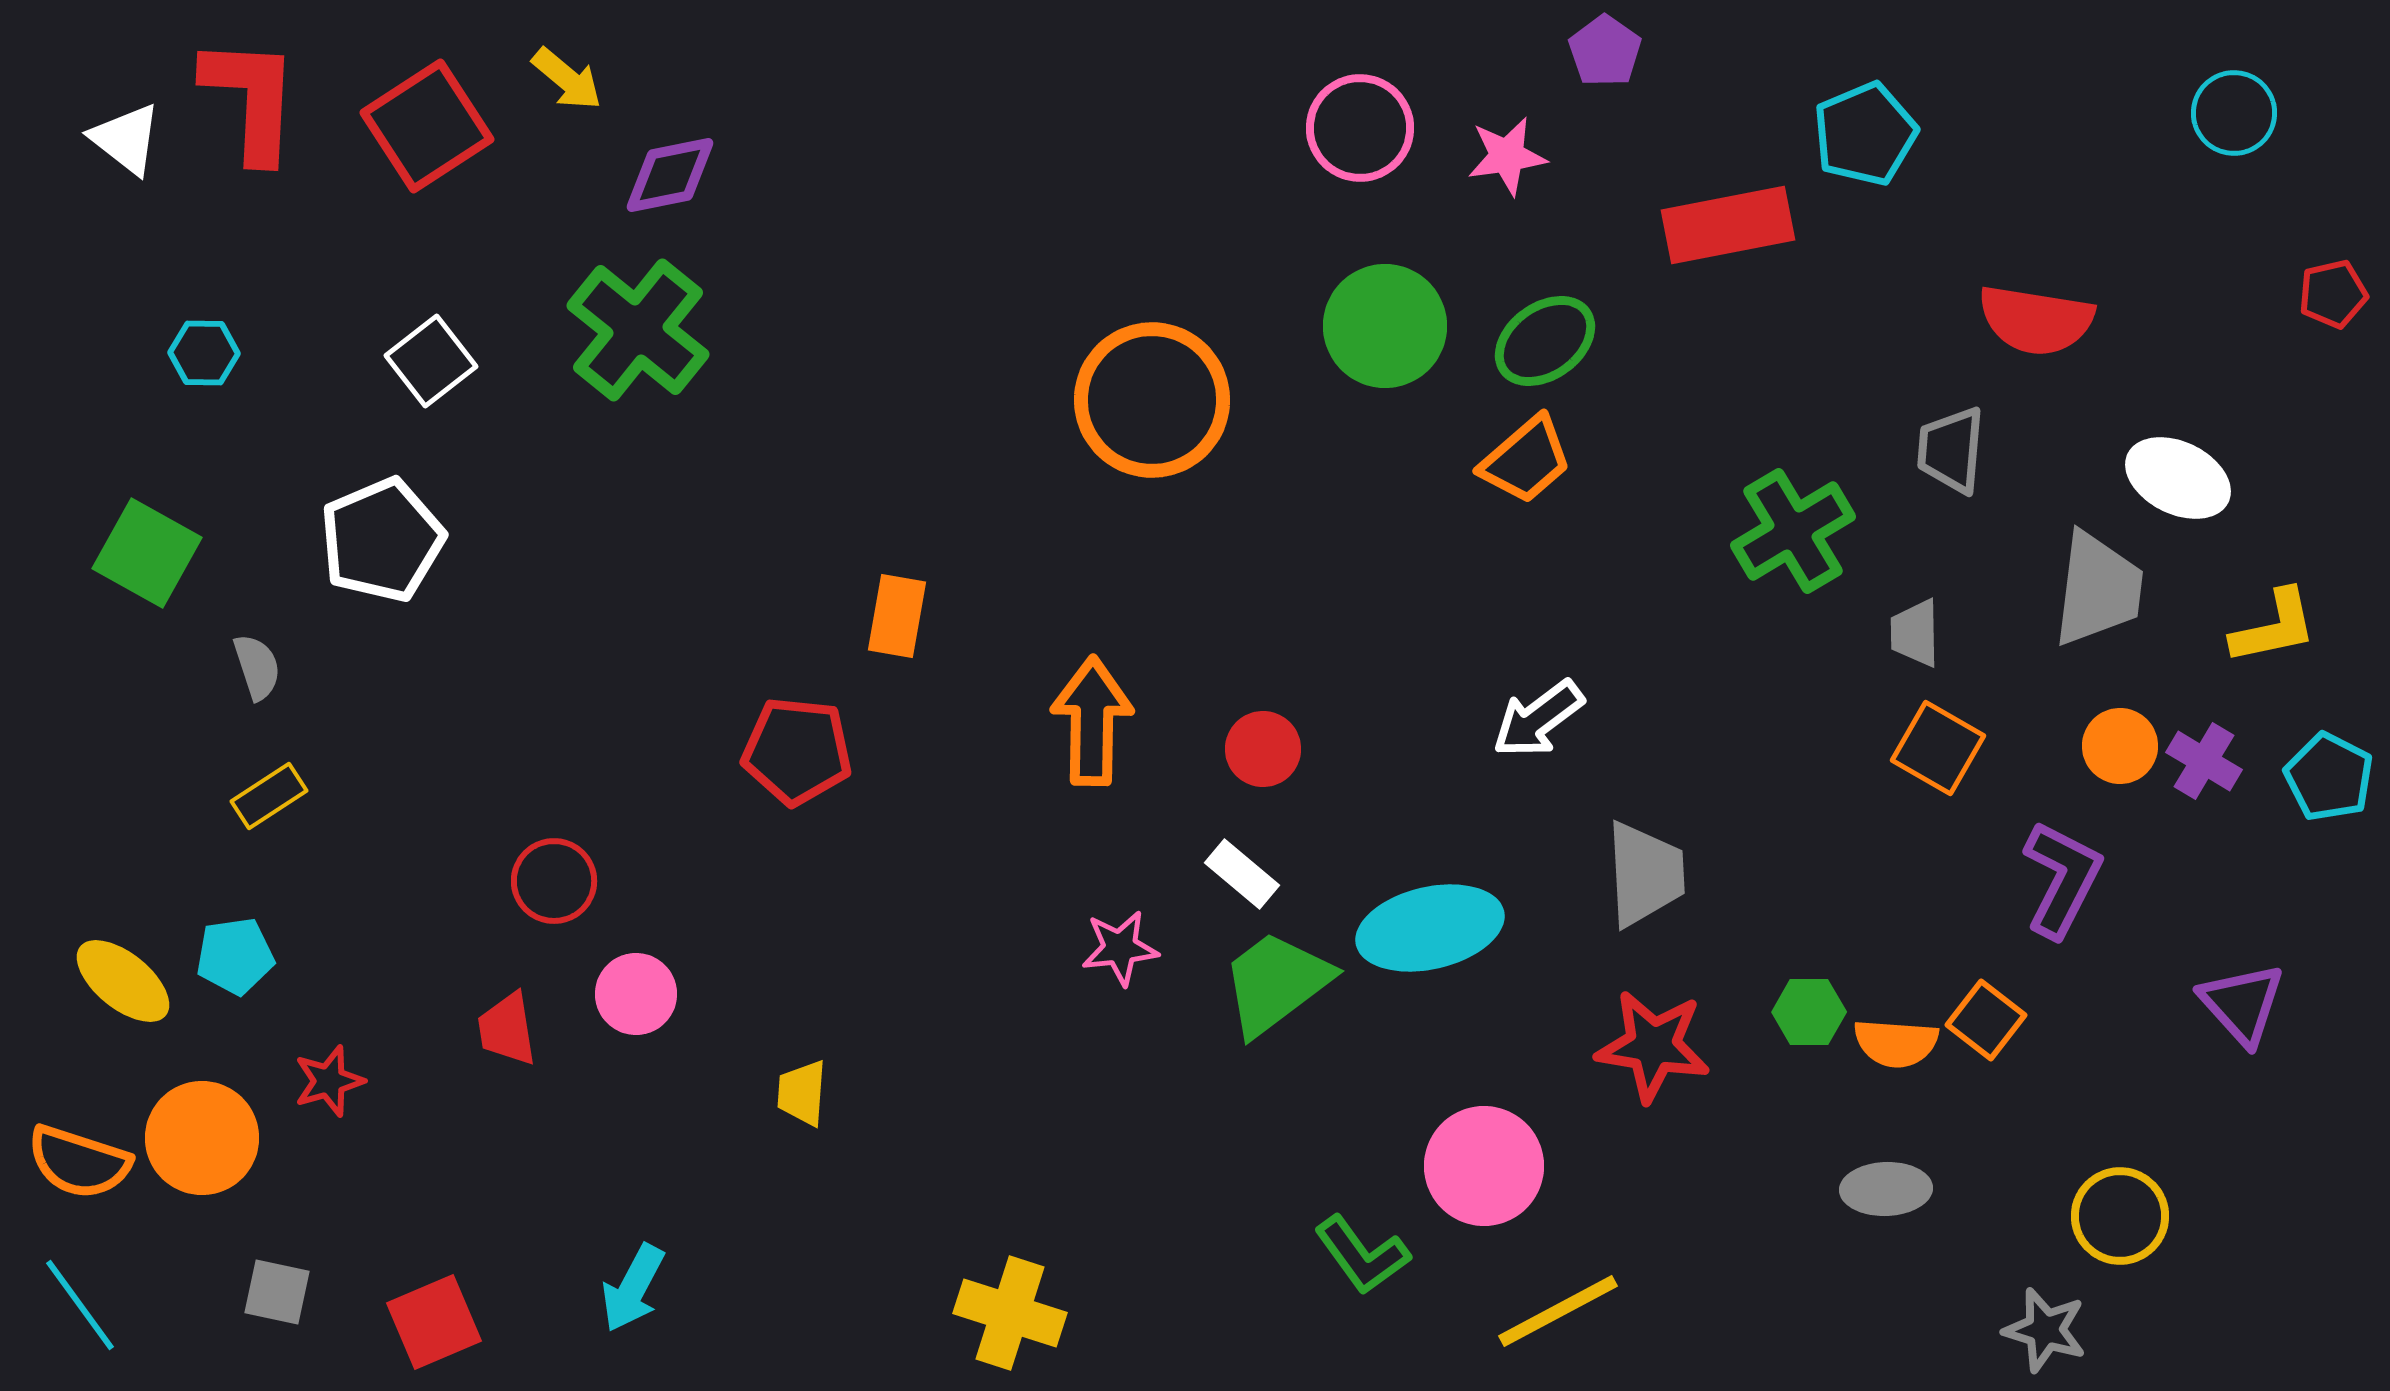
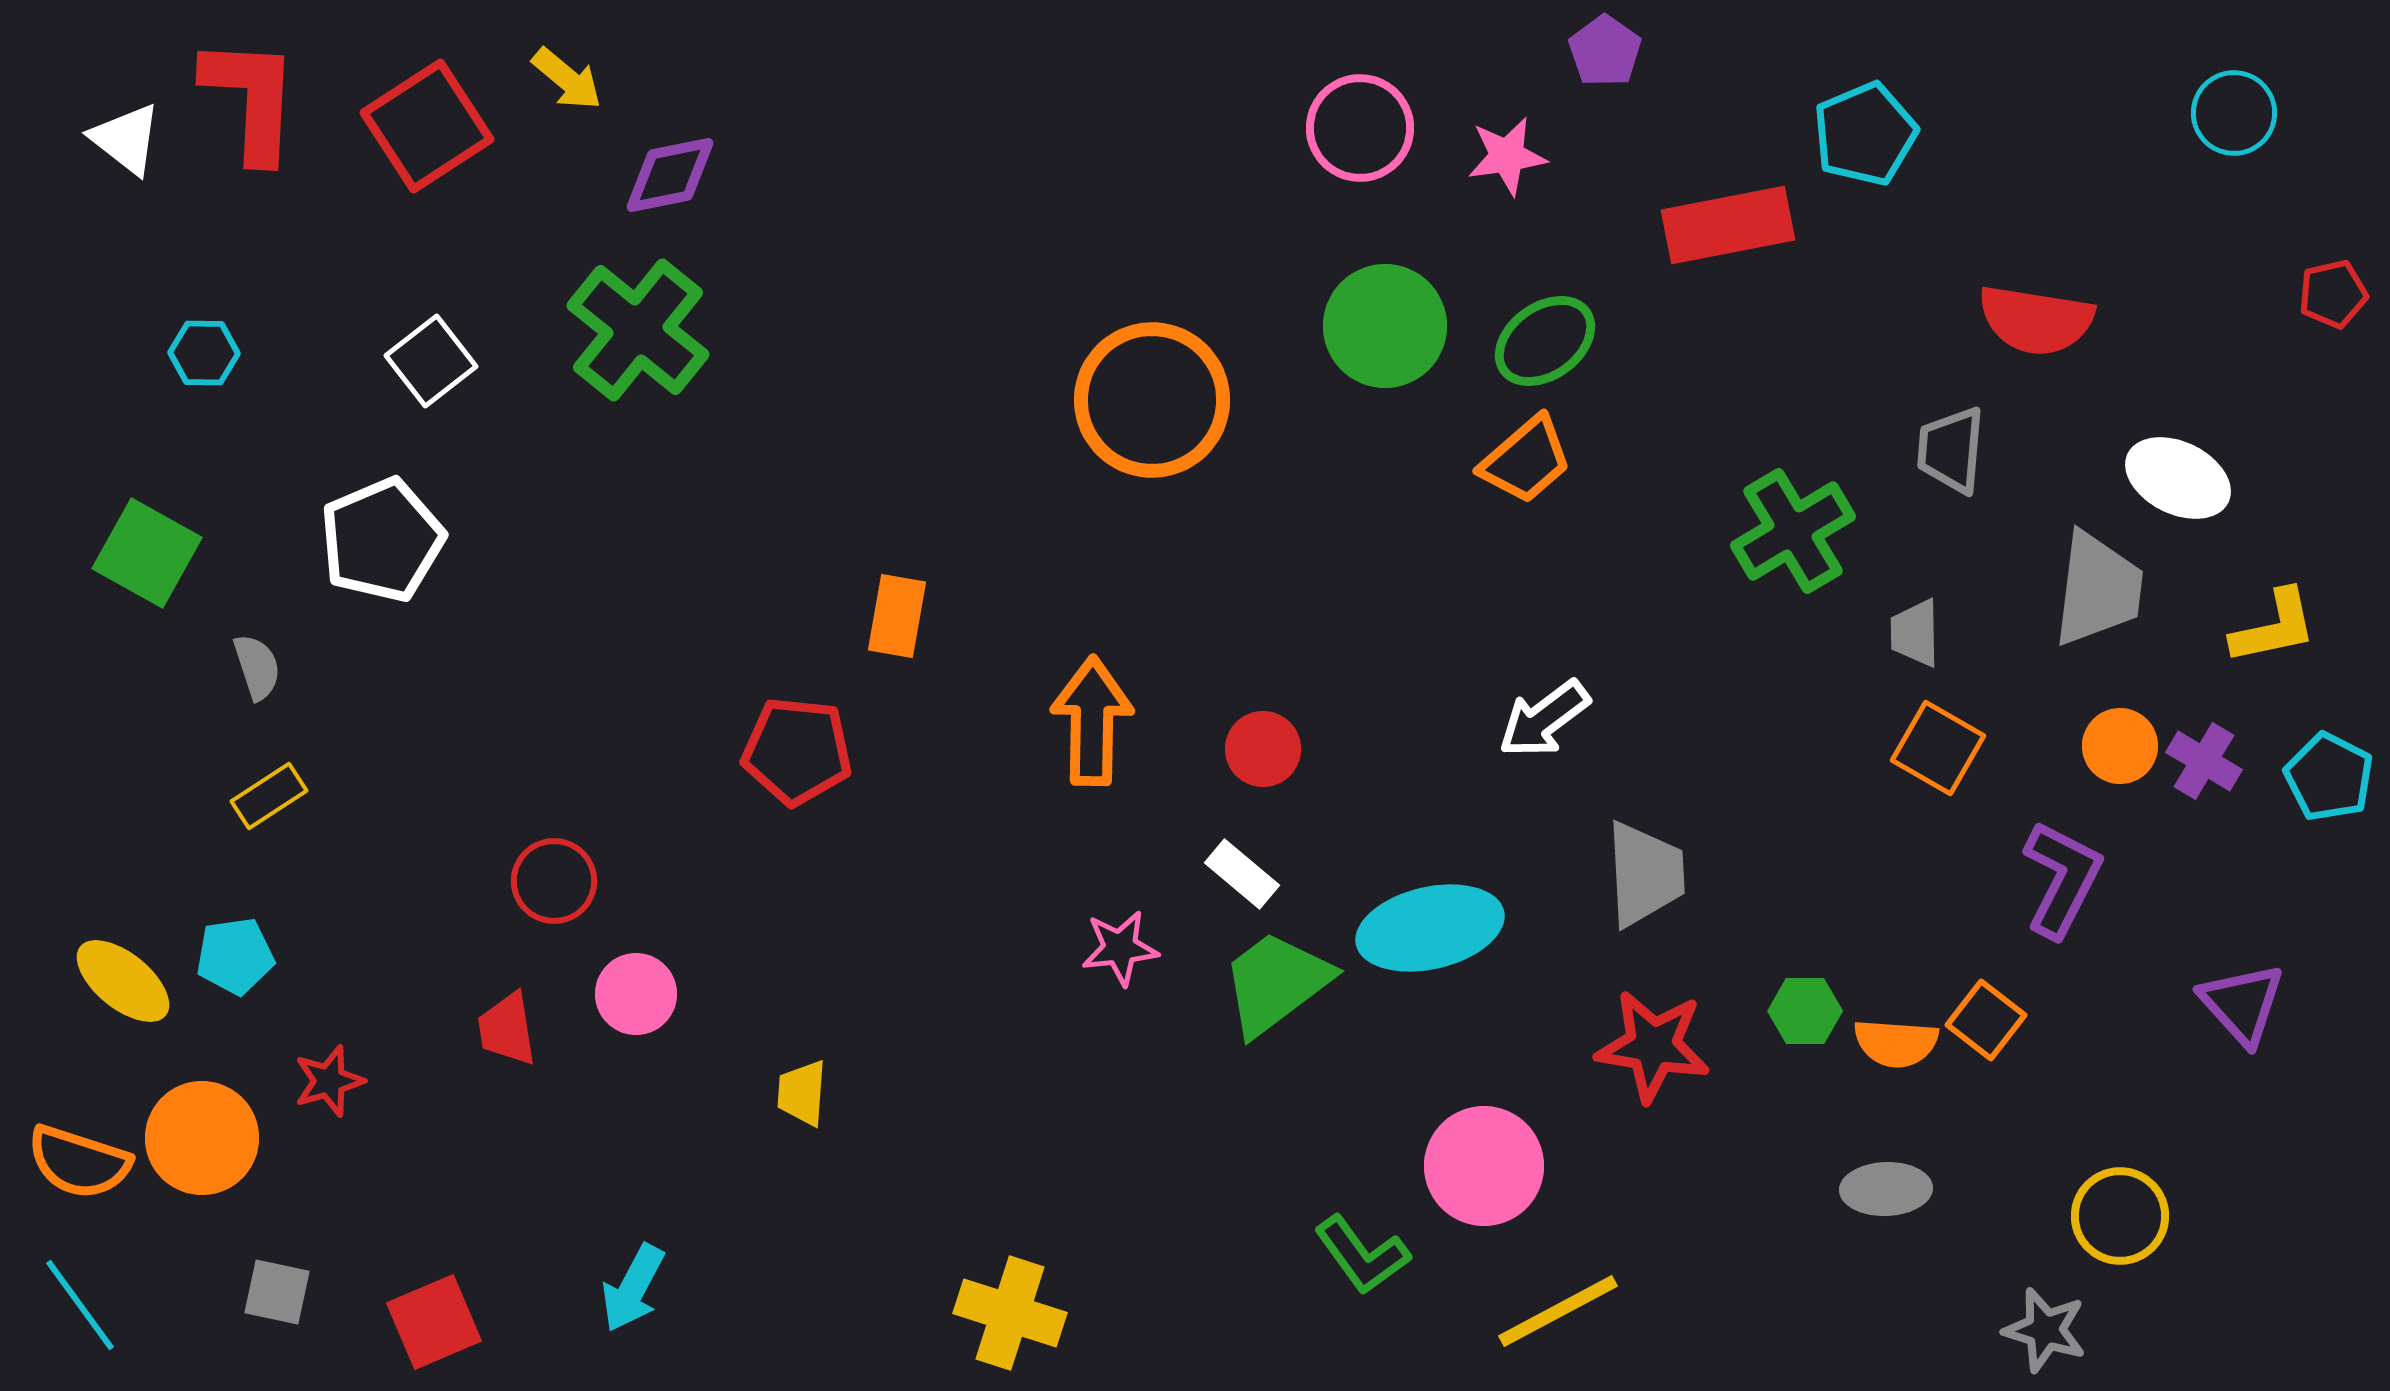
white arrow at (1538, 719): moved 6 px right
green hexagon at (1809, 1012): moved 4 px left, 1 px up
